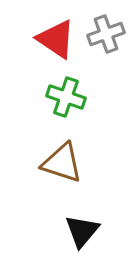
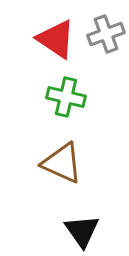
green cross: rotated 6 degrees counterclockwise
brown triangle: rotated 6 degrees clockwise
black triangle: rotated 15 degrees counterclockwise
